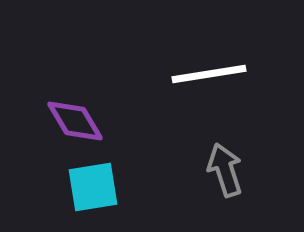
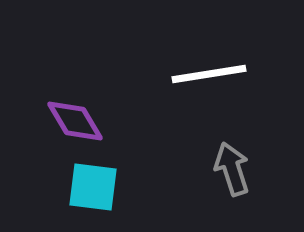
gray arrow: moved 7 px right, 1 px up
cyan square: rotated 16 degrees clockwise
